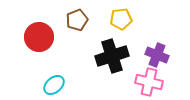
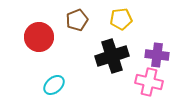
purple cross: rotated 15 degrees counterclockwise
